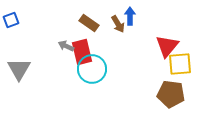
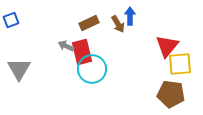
brown rectangle: rotated 60 degrees counterclockwise
